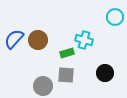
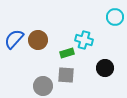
black circle: moved 5 px up
